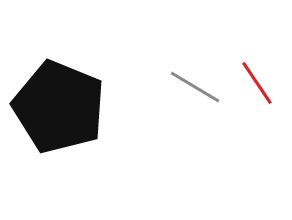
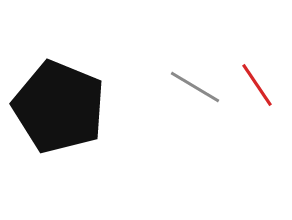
red line: moved 2 px down
